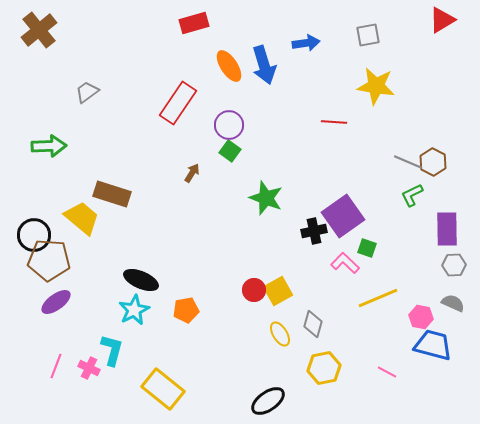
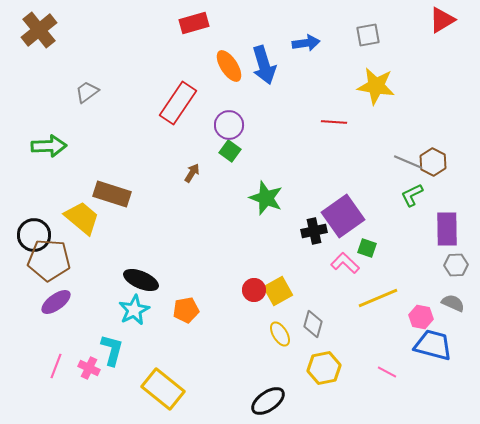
gray hexagon at (454, 265): moved 2 px right
